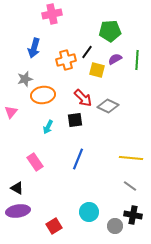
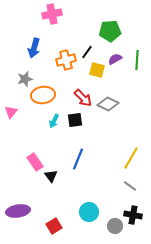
gray diamond: moved 2 px up
cyan arrow: moved 6 px right, 6 px up
yellow line: rotated 65 degrees counterclockwise
black triangle: moved 34 px right, 12 px up; rotated 24 degrees clockwise
